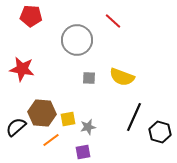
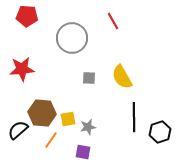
red pentagon: moved 4 px left
red line: rotated 18 degrees clockwise
gray circle: moved 5 px left, 2 px up
red star: rotated 15 degrees counterclockwise
yellow semicircle: rotated 40 degrees clockwise
black line: rotated 24 degrees counterclockwise
black semicircle: moved 2 px right, 3 px down
black hexagon: rotated 25 degrees clockwise
orange line: rotated 18 degrees counterclockwise
purple square: rotated 21 degrees clockwise
